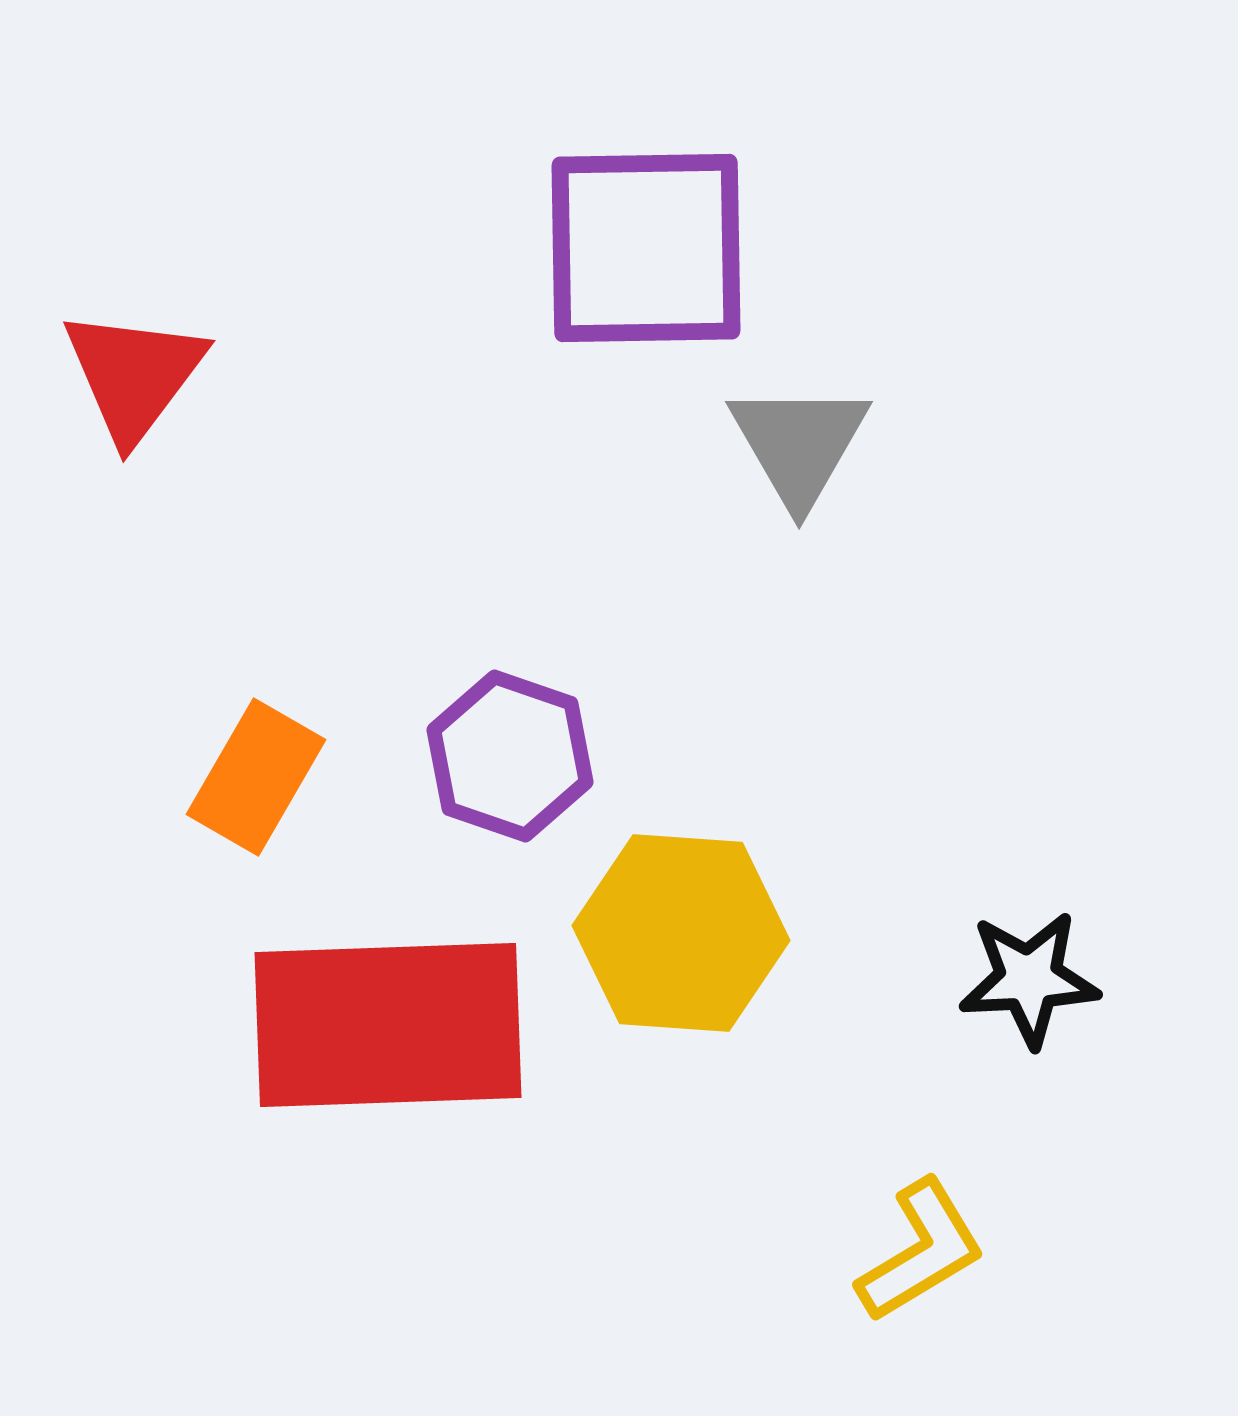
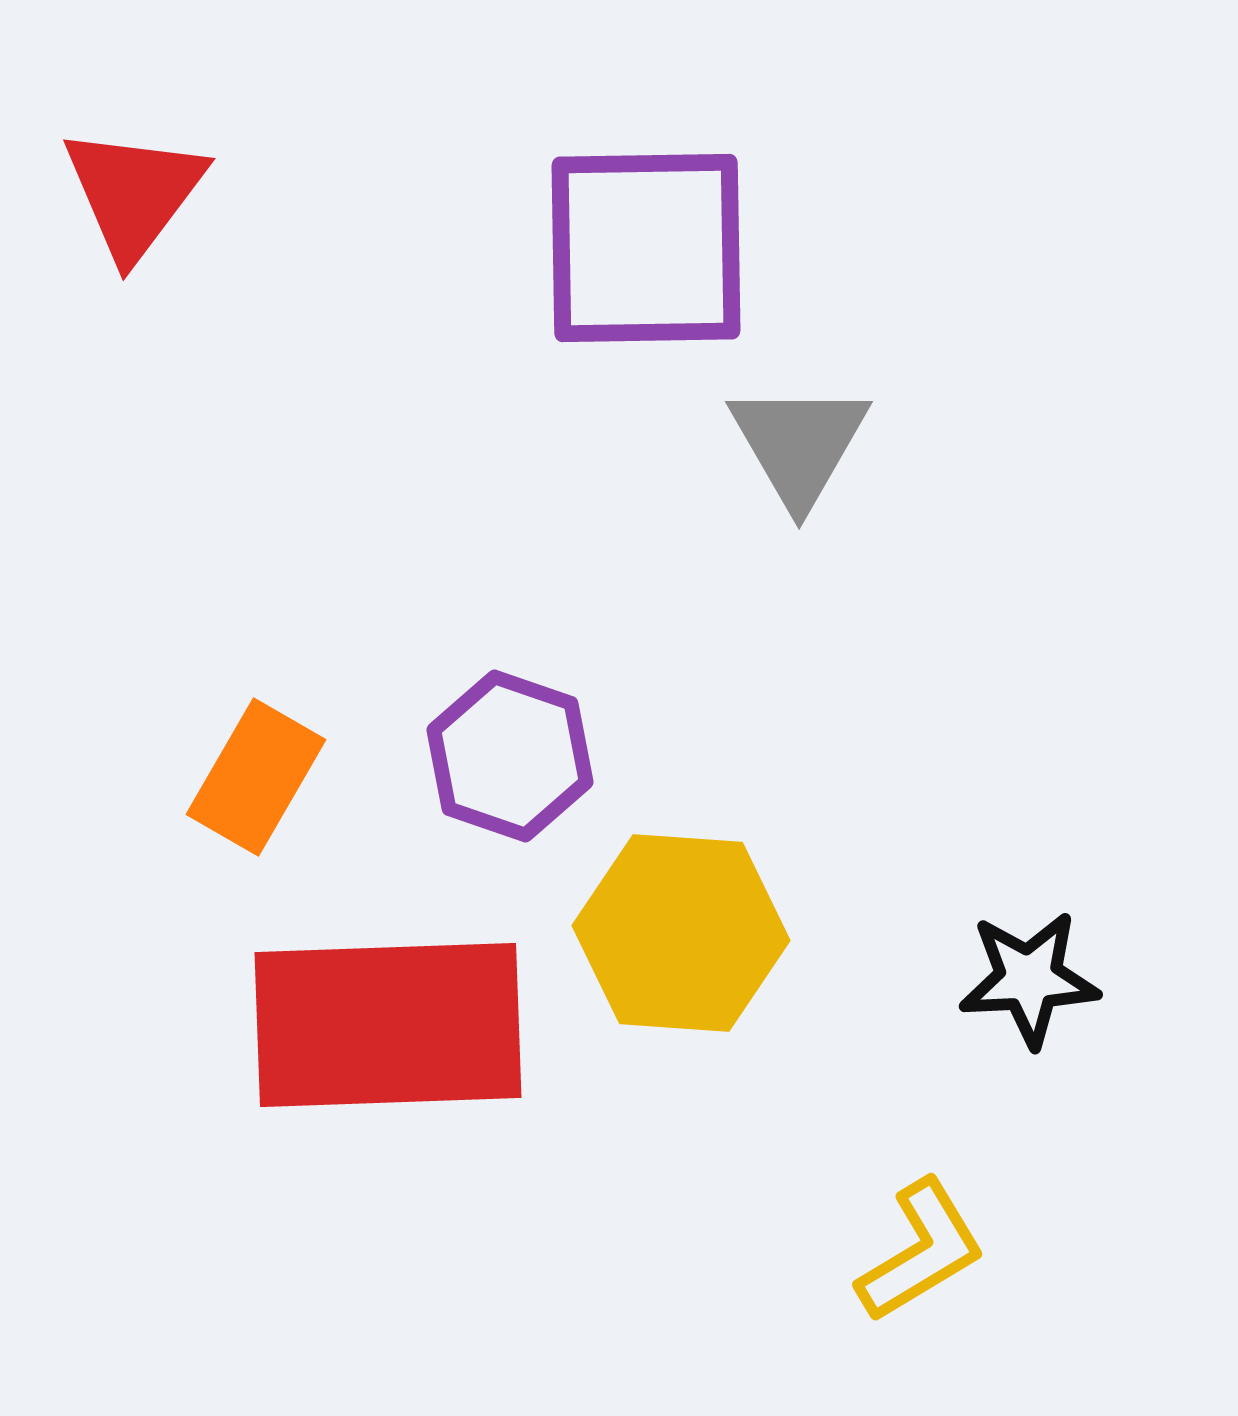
red triangle: moved 182 px up
